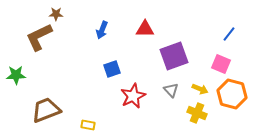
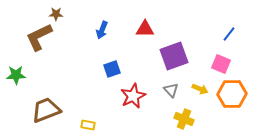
orange hexagon: rotated 16 degrees counterclockwise
yellow cross: moved 13 px left, 6 px down
